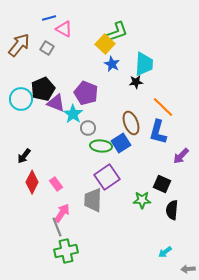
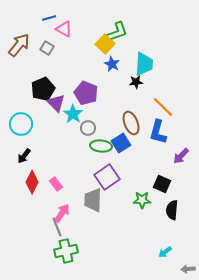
cyan circle: moved 25 px down
purple triangle: rotated 24 degrees clockwise
